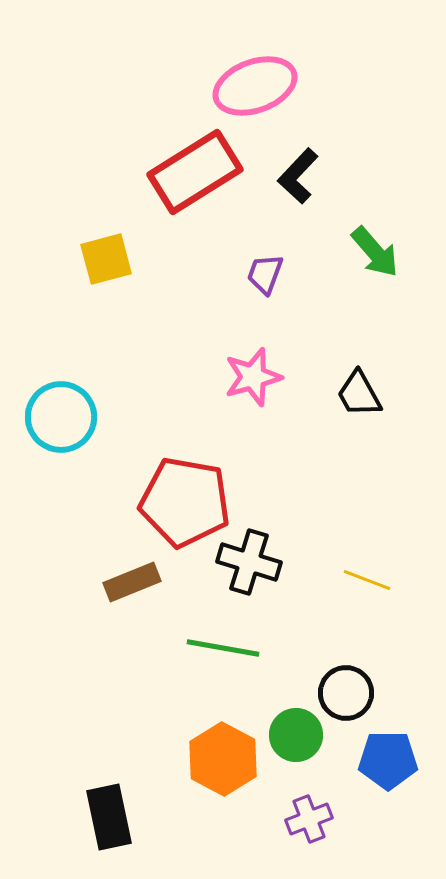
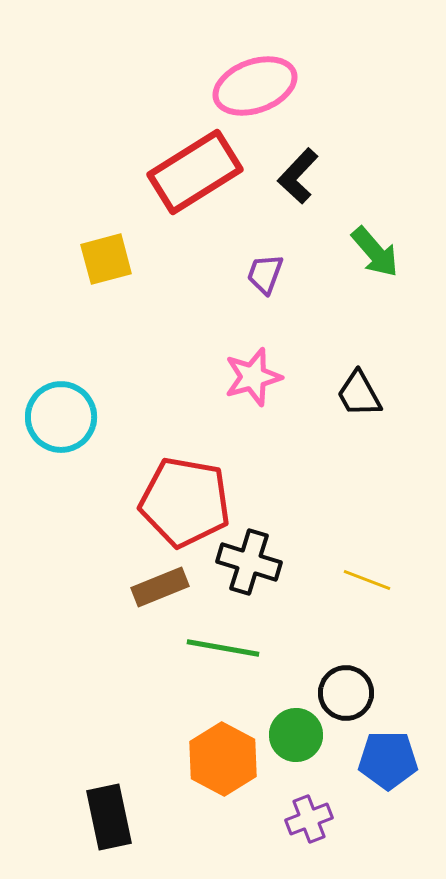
brown rectangle: moved 28 px right, 5 px down
